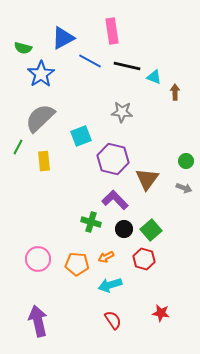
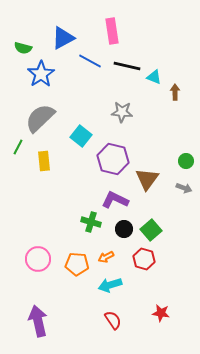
cyan square: rotated 30 degrees counterclockwise
purple L-shape: rotated 20 degrees counterclockwise
